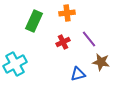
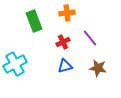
green rectangle: rotated 45 degrees counterclockwise
purple line: moved 1 px right, 1 px up
brown star: moved 3 px left, 6 px down
blue triangle: moved 13 px left, 8 px up
